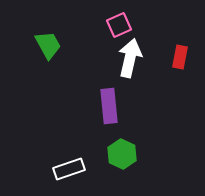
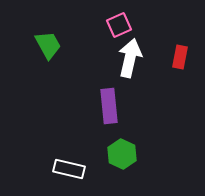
white rectangle: rotated 32 degrees clockwise
